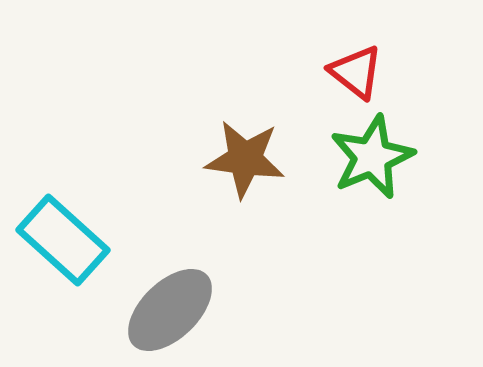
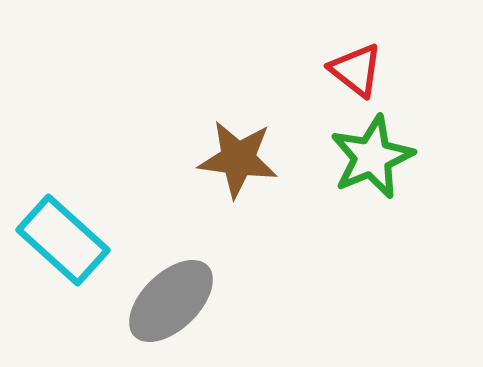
red triangle: moved 2 px up
brown star: moved 7 px left
gray ellipse: moved 1 px right, 9 px up
